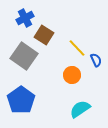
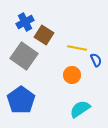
blue cross: moved 4 px down
yellow line: rotated 36 degrees counterclockwise
